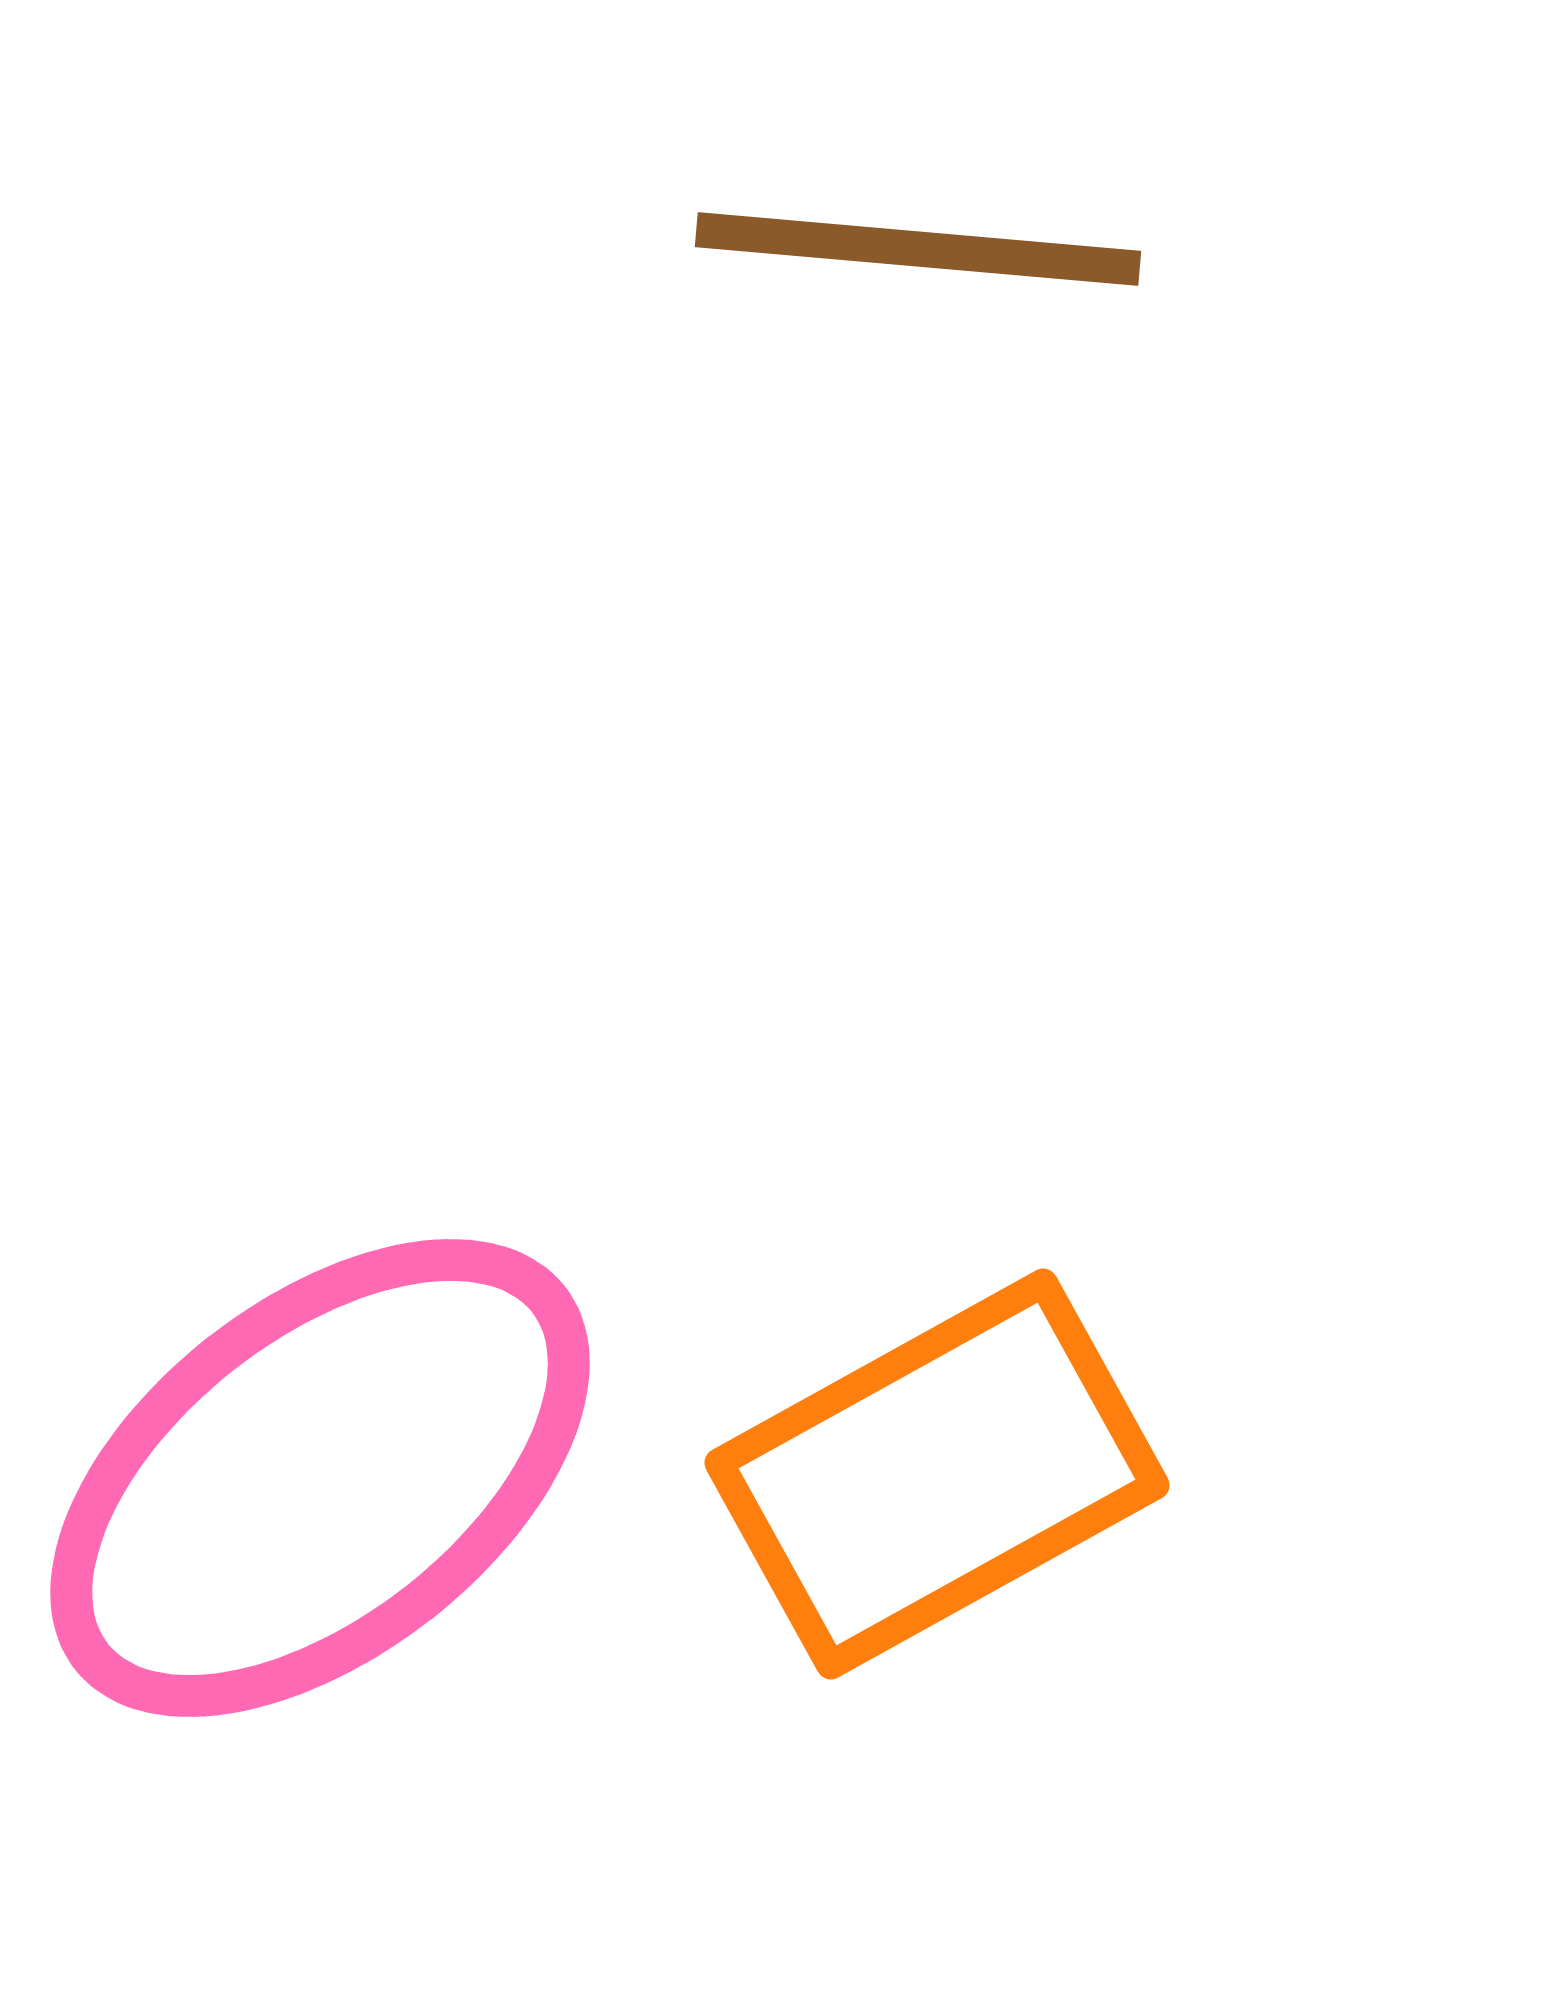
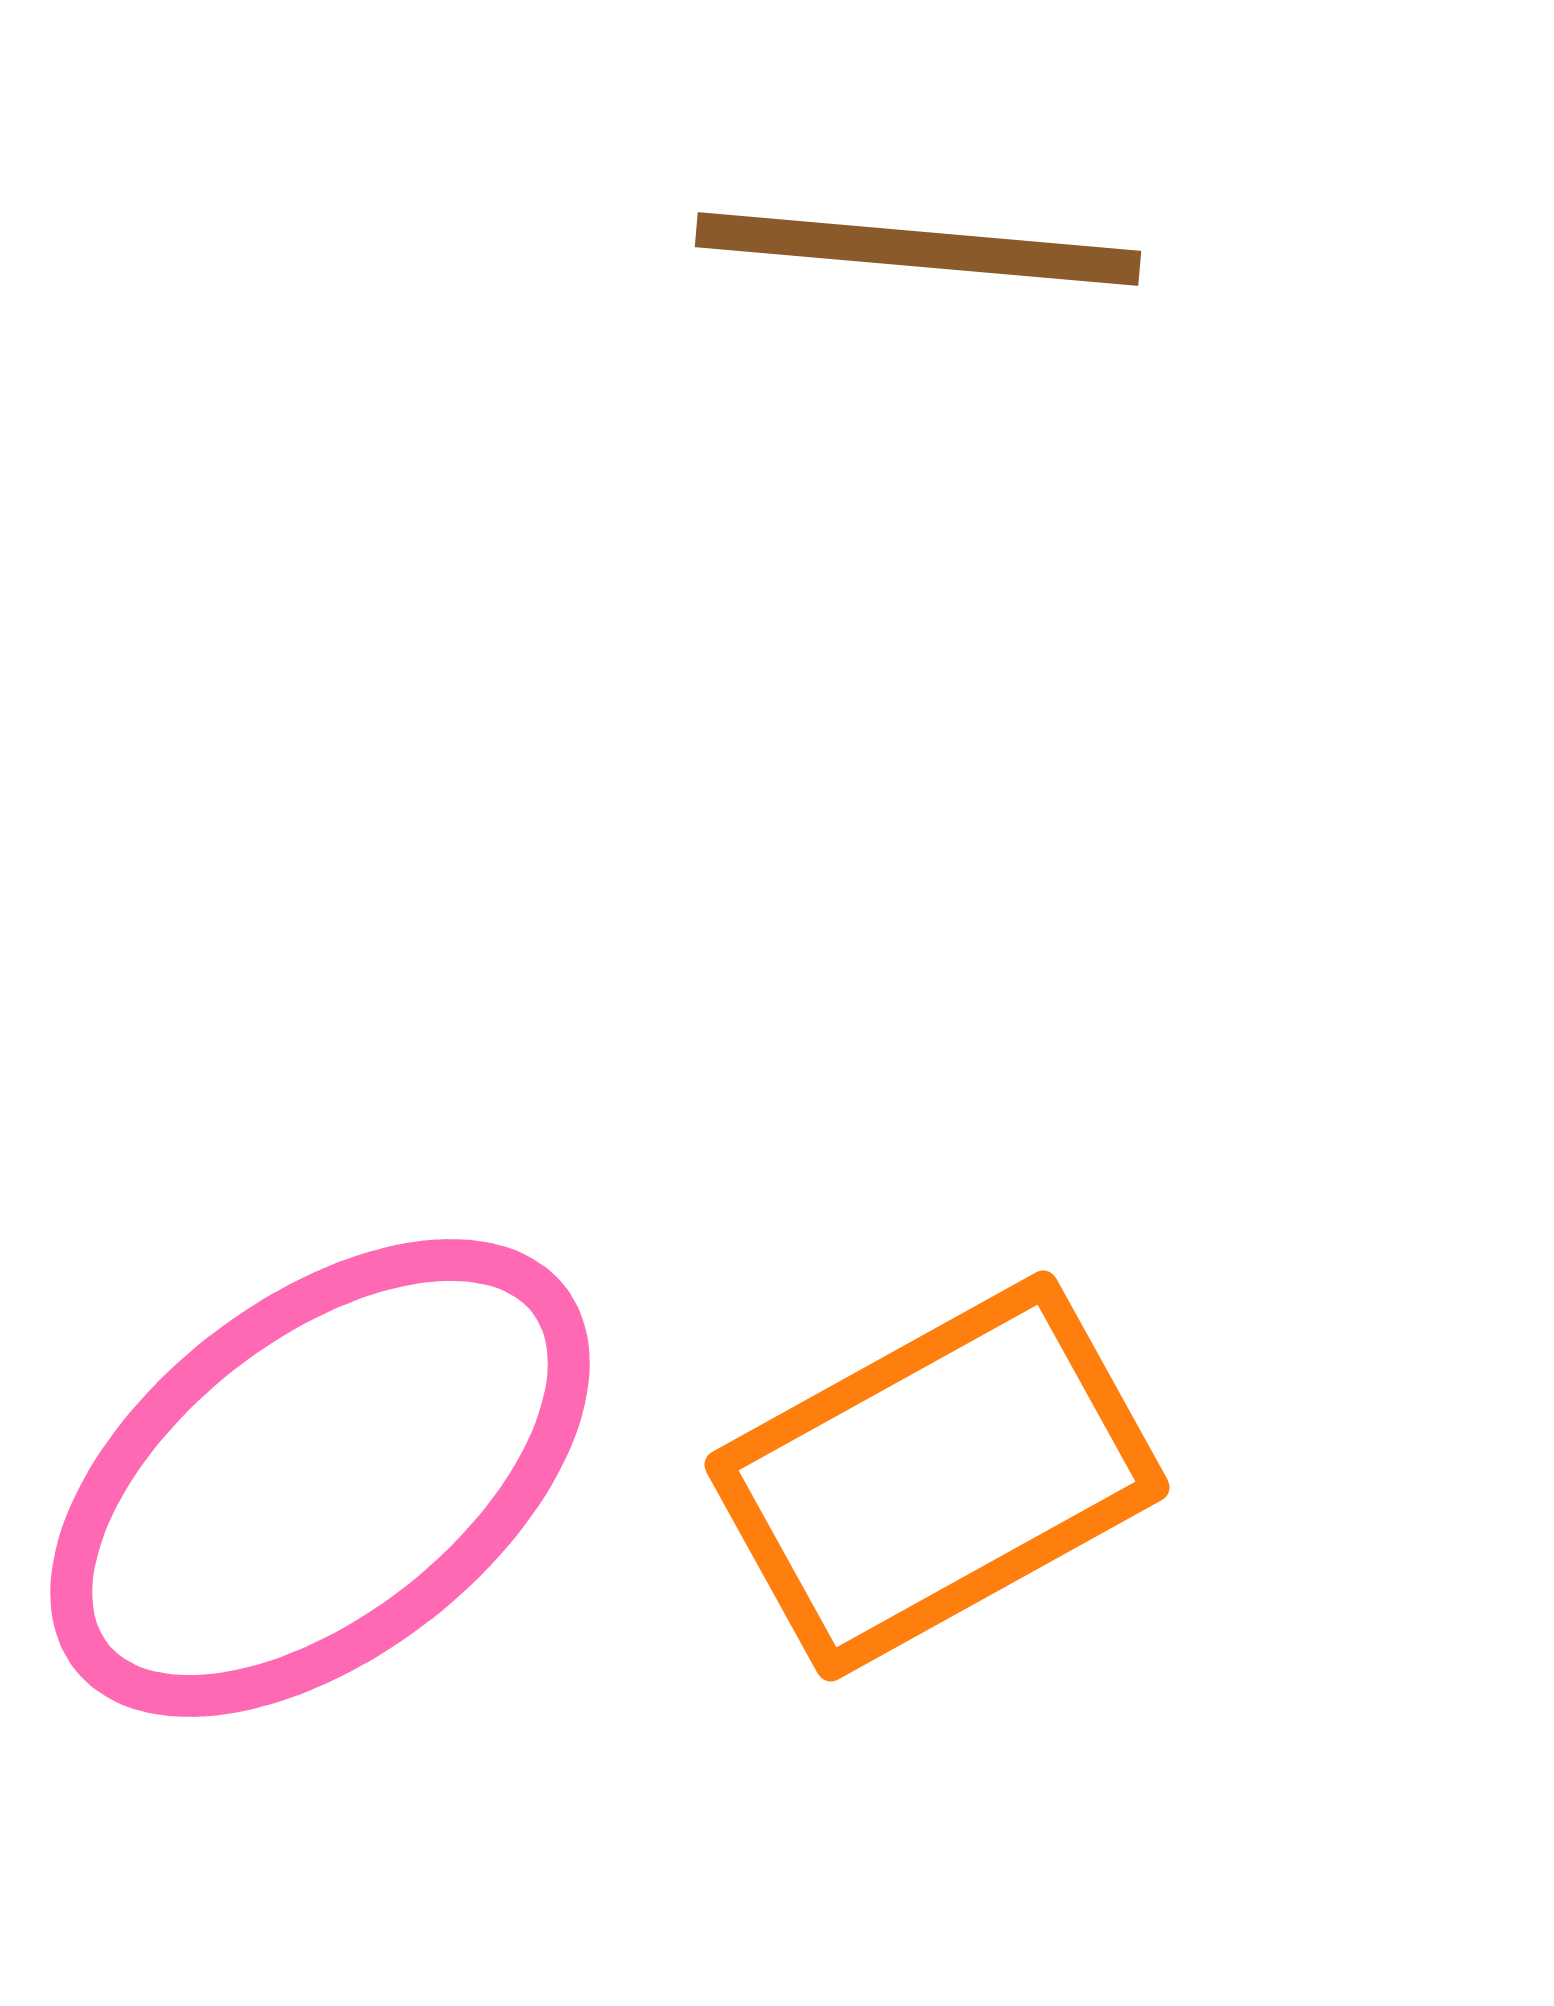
orange rectangle: moved 2 px down
